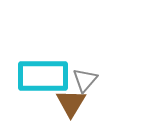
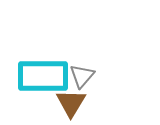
gray triangle: moved 3 px left, 4 px up
